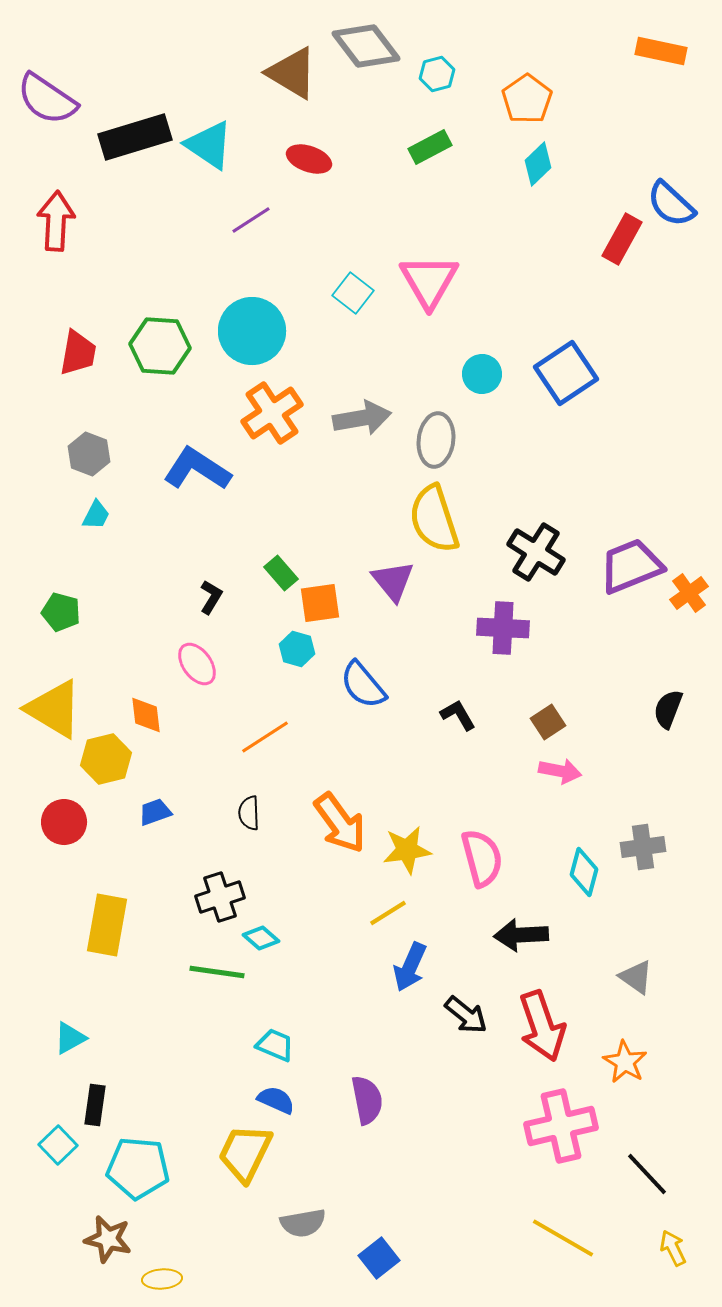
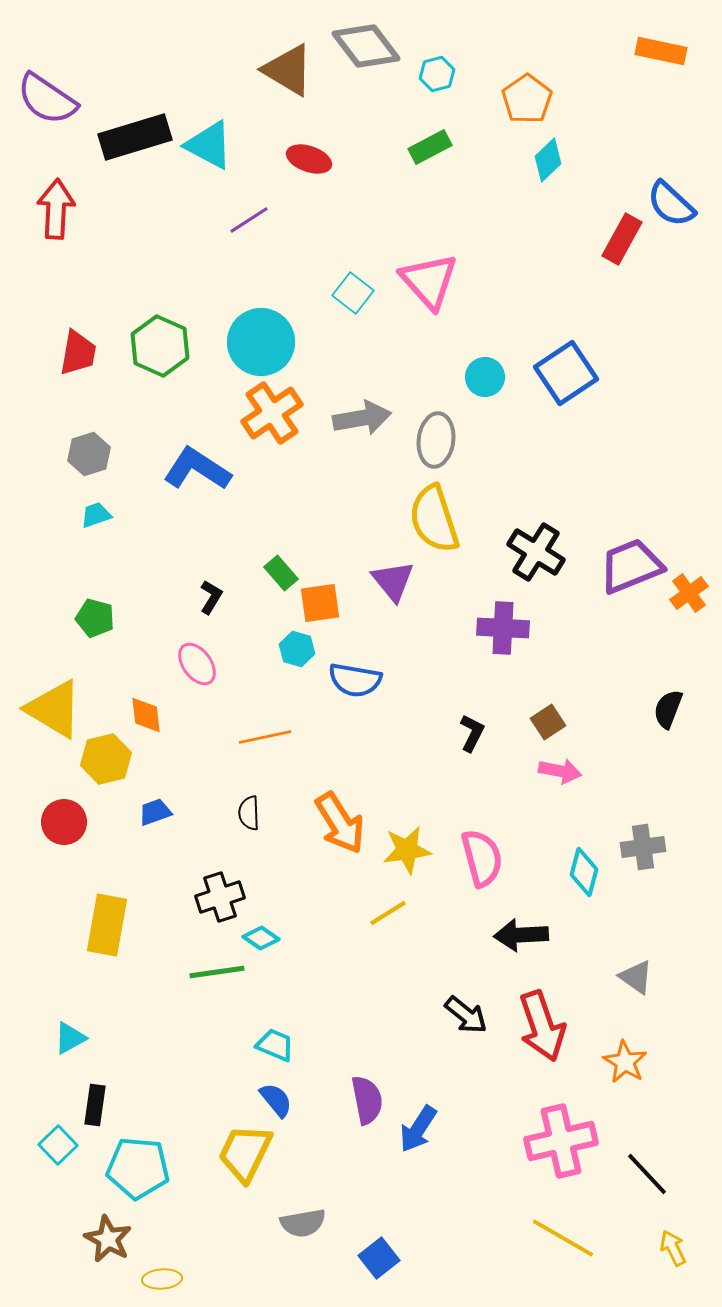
brown triangle at (292, 73): moved 4 px left, 3 px up
cyan triangle at (209, 145): rotated 6 degrees counterclockwise
cyan diamond at (538, 164): moved 10 px right, 4 px up
purple line at (251, 220): moved 2 px left
red arrow at (56, 221): moved 12 px up
pink triangle at (429, 281): rotated 12 degrees counterclockwise
cyan circle at (252, 331): moved 9 px right, 11 px down
green hexagon at (160, 346): rotated 20 degrees clockwise
cyan circle at (482, 374): moved 3 px right, 3 px down
gray hexagon at (89, 454): rotated 21 degrees clockwise
cyan trapezoid at (96, 515): rotated 136 degrees counterclockwise
green pentagon at (61, 612): moved 34 px right, 6 px down
blue semicircle at (363, 685): moved 8 px left, 5 px up; rotated 40 degrees counterclockwise
black L-shape at (458, 715): moved 14 px right, 18 px down; rotated 57 degrees clockwise
orange line at (265, 737): rotated 21 degrees clockwise
orange arrow at (340, 823): rotated 4 degrees clockwise
cyan diamond at (261, 938): rotated 6 degrees counterclockwise
blue arrow at (410, 967): moved 8 px right, 162 px down; rotated 9 degrees clockwise
green line at (217, 972): rotated 16 degrees counterclockwise
blue semicircle at (276, 1100): rotated 27 degrees clockwise
pink cross at (561, 1126): moved 15 px down
brown star at (108, 1239): rotated 15 degrees clockwise
